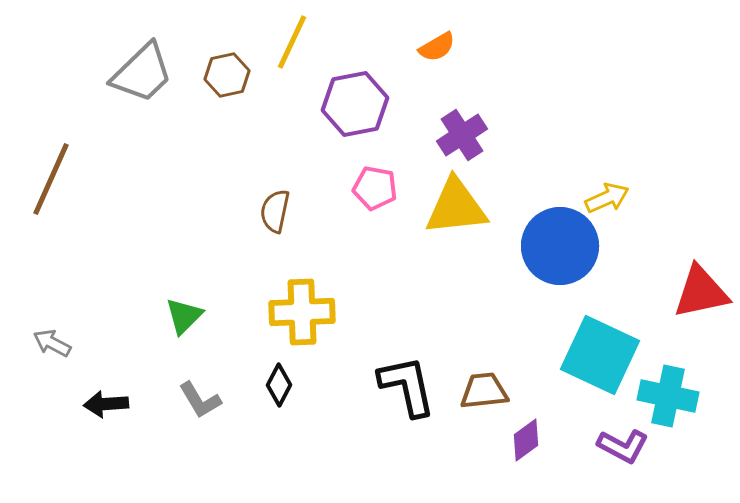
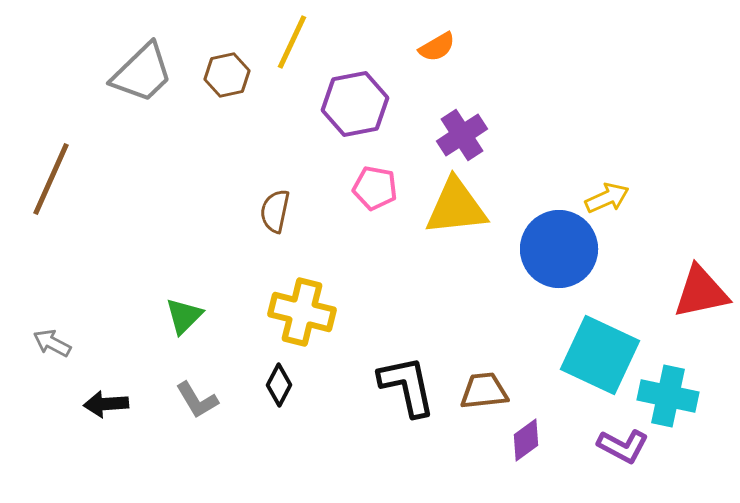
blue circle: moved 1 px left, 3 px down
yellow cross: rotated 16 degrees clockwise
gray L-shape: moved 3 px left
